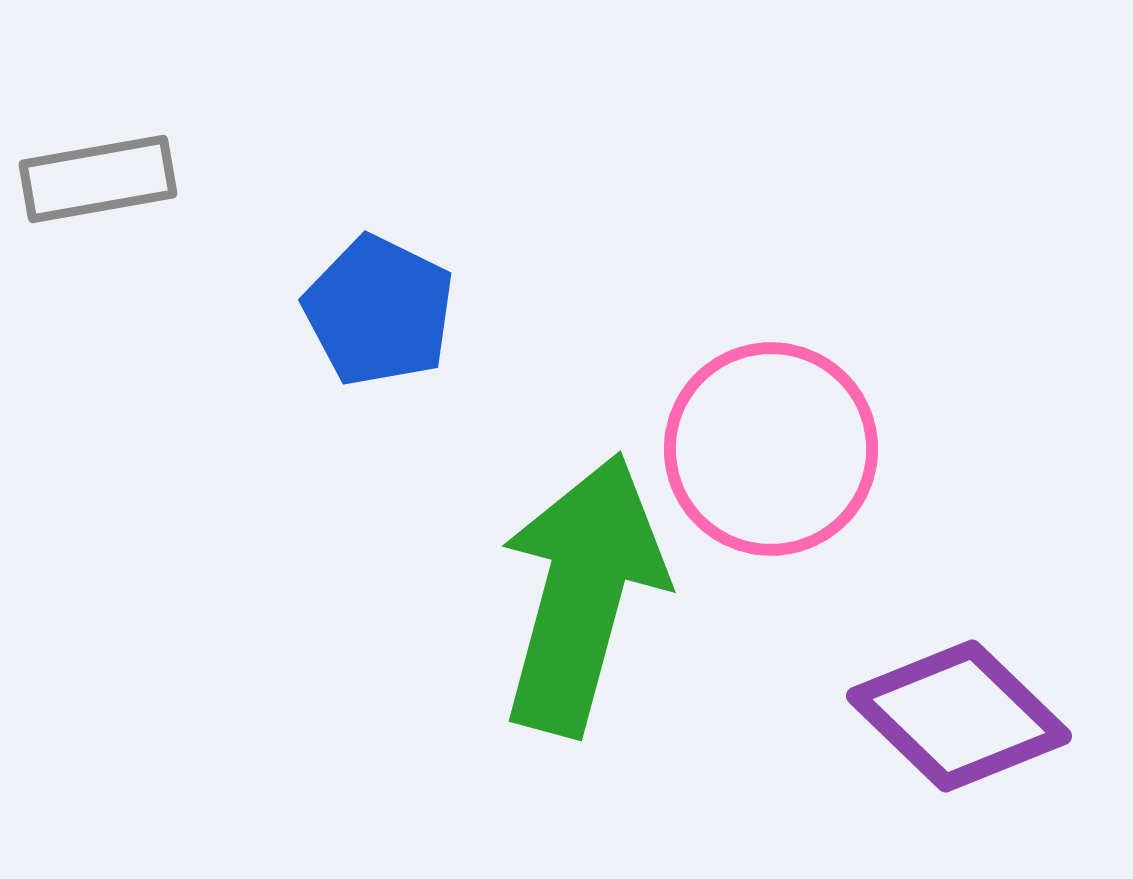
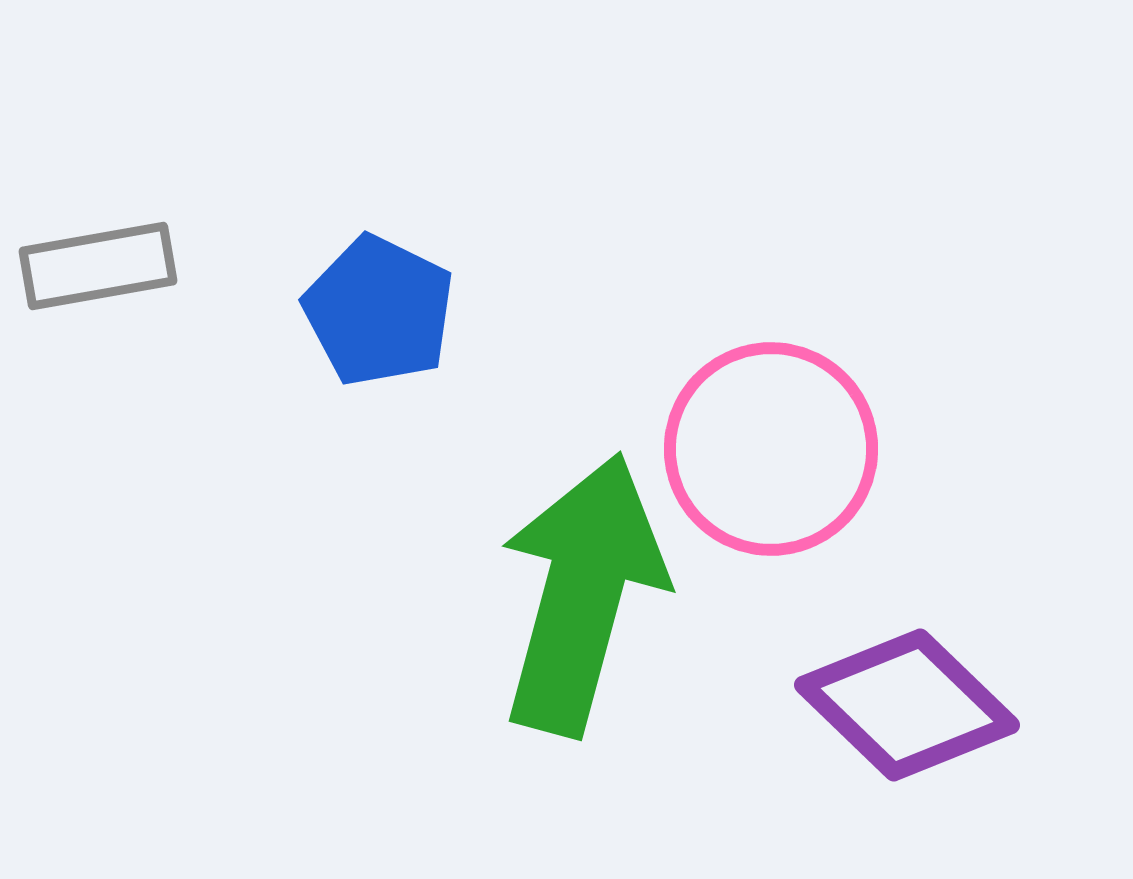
gray rectangle: moved 87 px down
purple diamond: moved 52 px left, 11 px up
